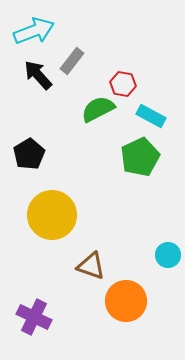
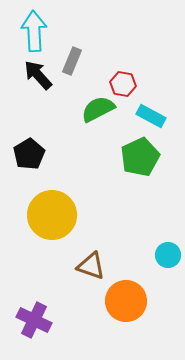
cyan arrow: rotated 72 degrees counterclockwise
gray rectangle: rotated 16 degrees counterclockwise
purple cross: moved 3 px down
